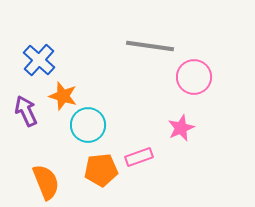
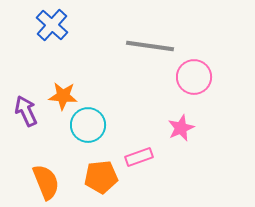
blue cross: moved 13 px right, 35 px up
orange star: rotated 12 degrees counterclockwise
orange pentagon: moved 7 px down
